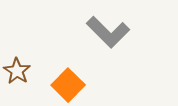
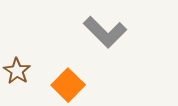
gray L-shape: moved 3 px left
